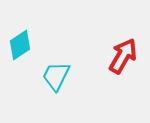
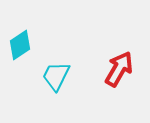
red arrow: moved 4 px left, 13 px down
